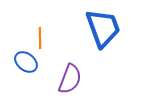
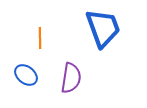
blue ellipse: moved 13 px down
purple semicircle: moved 1 px right, 1 px up; rotated 12 degrees counterclockwise
